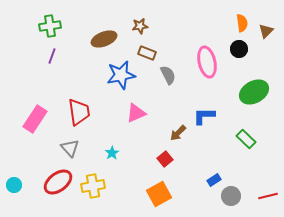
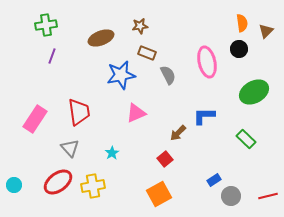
green cross: moved 4 px left, 1 px up
brown ellipse: moved 3 px left, 1 px up
